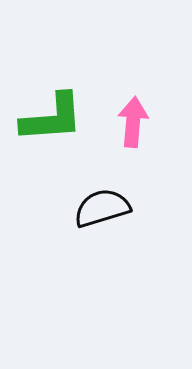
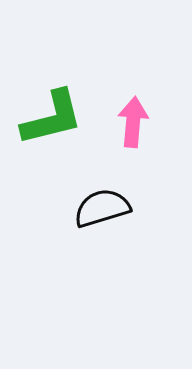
green L-shape: rotated 10 degrees counterclockwise
